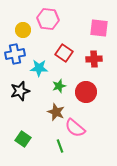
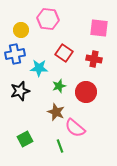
yellow circle: moved 2 px left
red cross: rotated 14 degrees clockwise
green square: moved 2 px right; rotated 28 degrees clockwise
